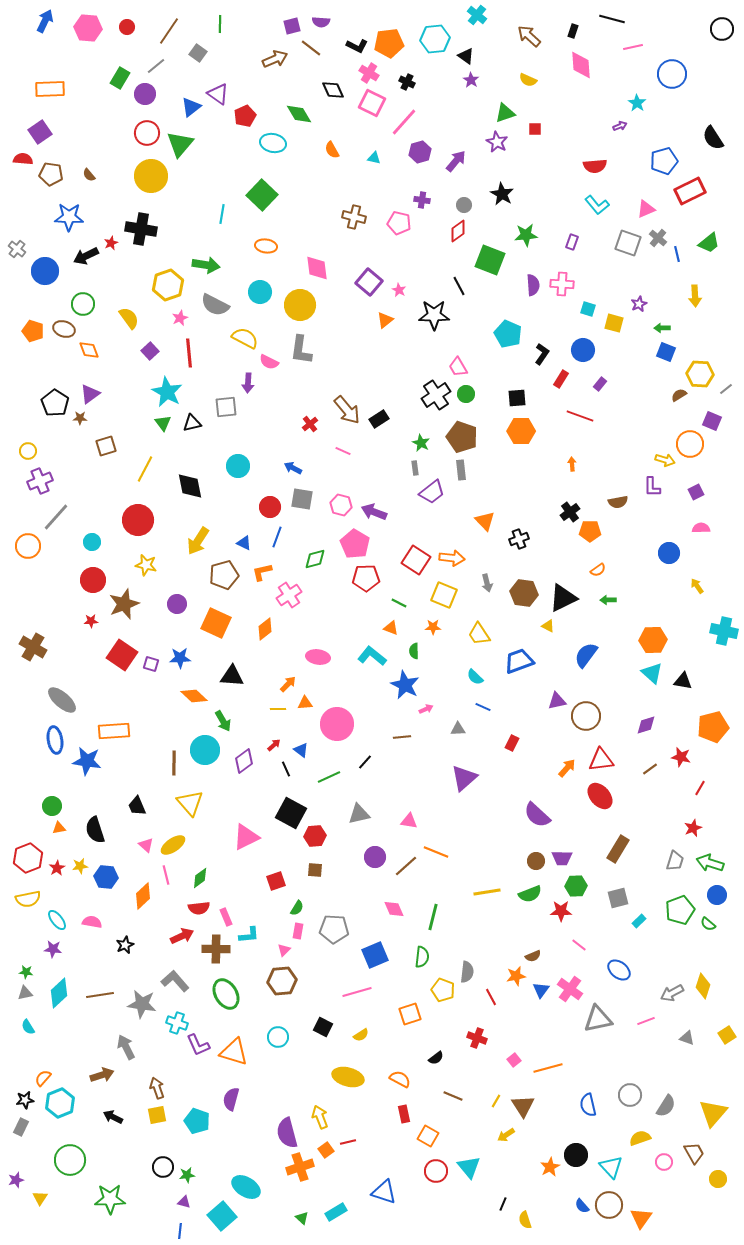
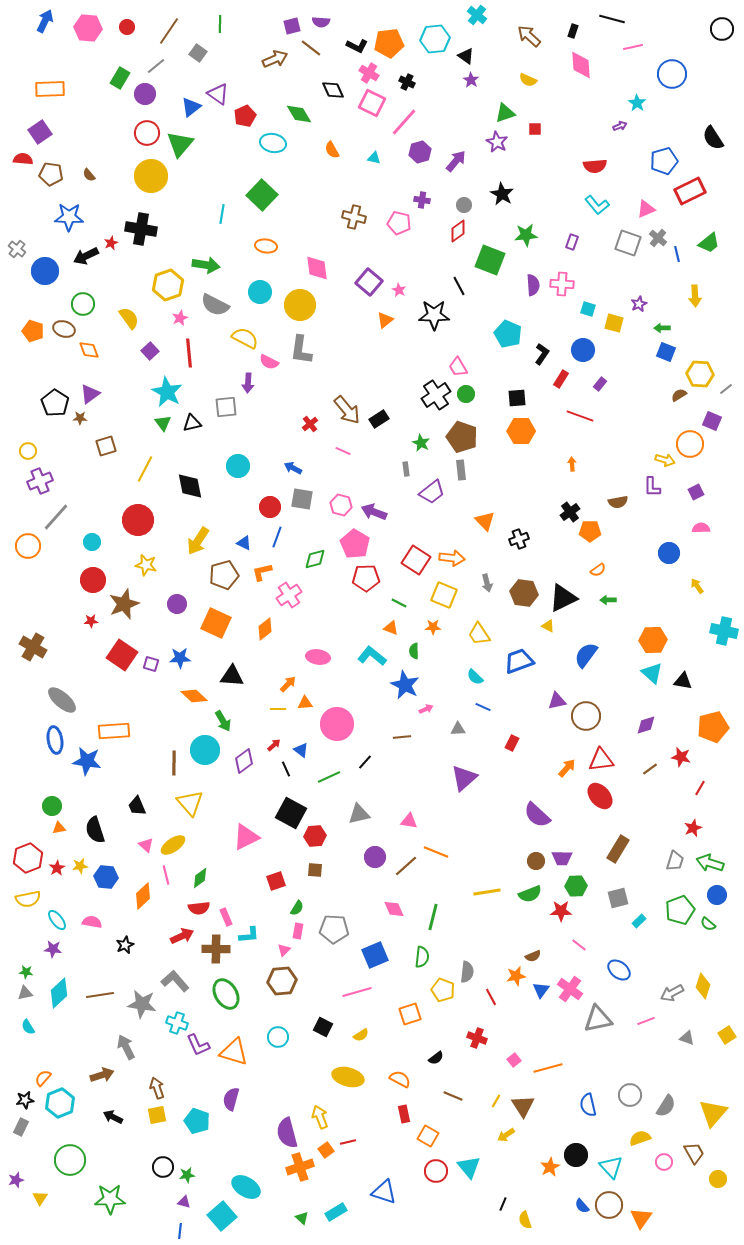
gray rectangle at (415, 468): moved 9 px left, 1 px down
